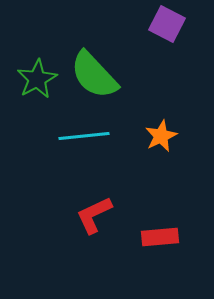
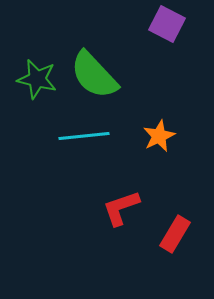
green star: rotated 30 degrees counterclockwise
orange star: moved 2 px left
red L-shape: moved 27 px right, 7 px up; rotated 6 degrees clockwise
red rectangle: moved 15 px right, 3 px up; rotated 54 degrees counterclockwise
